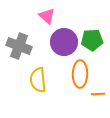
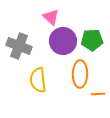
pink triangle: moved 4 px right, 1 px down
purple circle: moved 1 px left, 1 px up
